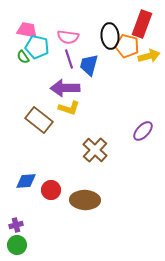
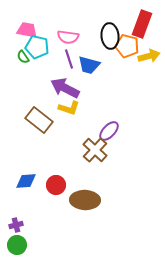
blue trapezoid: rotated 90 degrees counterclockwise
purple arrow: rotated 28 degrees clockwise
purple ellipse: moved 34 px left
red circle: moved 5 px right, 5 px up
